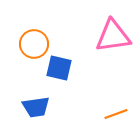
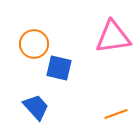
pink triangle: moved 1 px down
blue trapezoid: rotated 124 degrees counterclockwise
